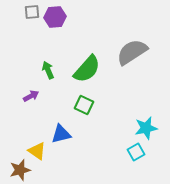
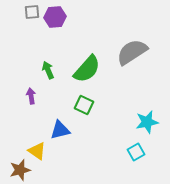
purple arrow: rotated 70 degrees counterclockwise
cyan star: moved 1 px right, 6 px up
blue triangle: moved 1 px left, 4 px up
